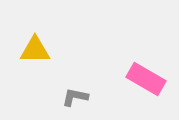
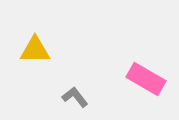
gray L-shape: rotated 40 degrees clockwise
